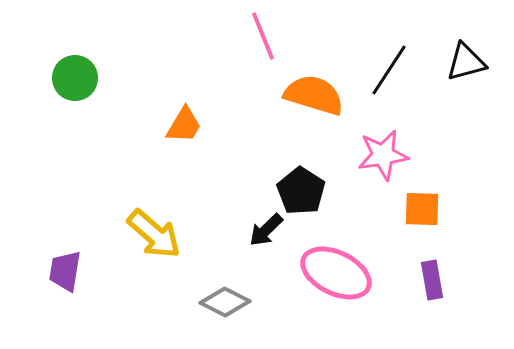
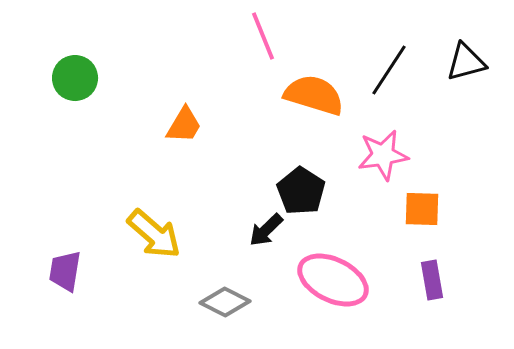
pink ellipse: moved 3 px left, 7 px down
